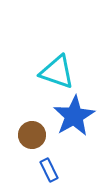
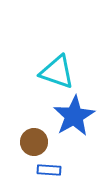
brown circle: moved 2 px right, 7 px down
blue rectangle: rotated 60 degrees counterclockwise
